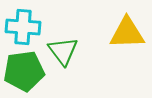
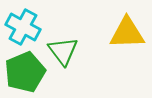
cyan cross: rotated 24 degrees clockwise
green pentagon: moved 1 px right, 1 px down; rotated 15 degrees counterclockwise
